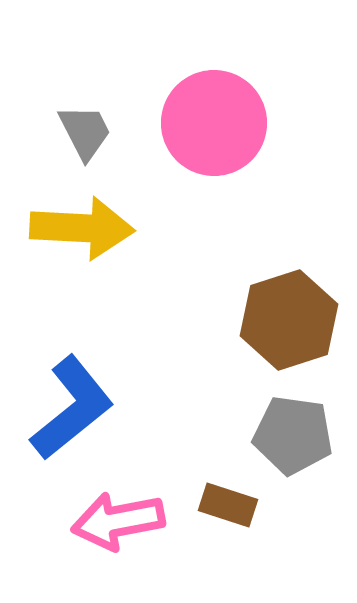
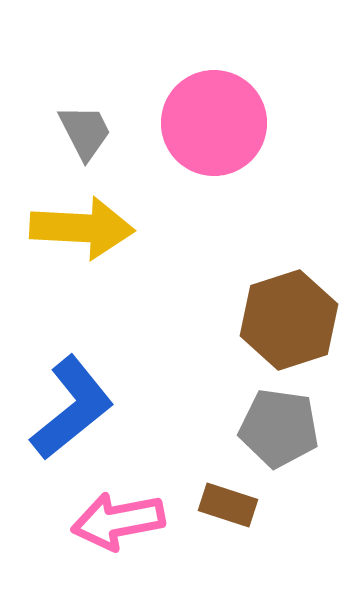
gray pentagon: moved 14 px left, 7 px up
